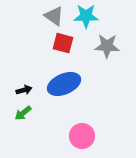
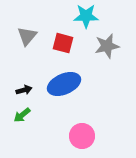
gray triangle: moved 27 px left, 20 px down; rotated 35 degrees clockwise
gray star: rotated 15 degrees counterclockwise
green arrow: moved 1 px left, 2 px down
